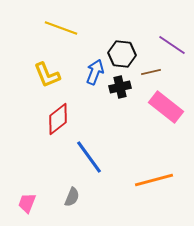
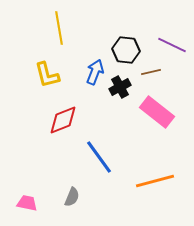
yellow line: moved 2 px left; rotated 60 degrees clockwise
purple line: rotated 8 degrees counterclockwise
black hexagon: moved 4 px right, 4 px up
yellow L-shape: rotated 8 degrees clockwise
black cross: rotated 15 degrees counterclockwise
pink rectangle: moved 9 px left, 5 px down
red diamond: moved 5 px right, 1 px down; rotated 16 degrees clockwise
blue line: moved 10 px right
orange line: moved 1 px right, 1 px down
pink trapezoid: rotated 80 degrees clockwise
